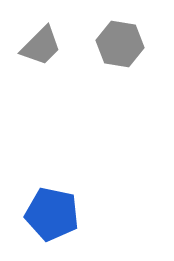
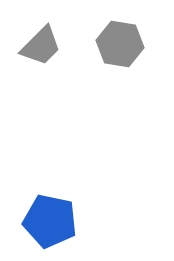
blue pentagon: moved 2 px left, 7 px down
